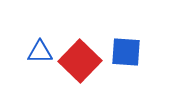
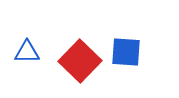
blue triangle: moved 13 px left
